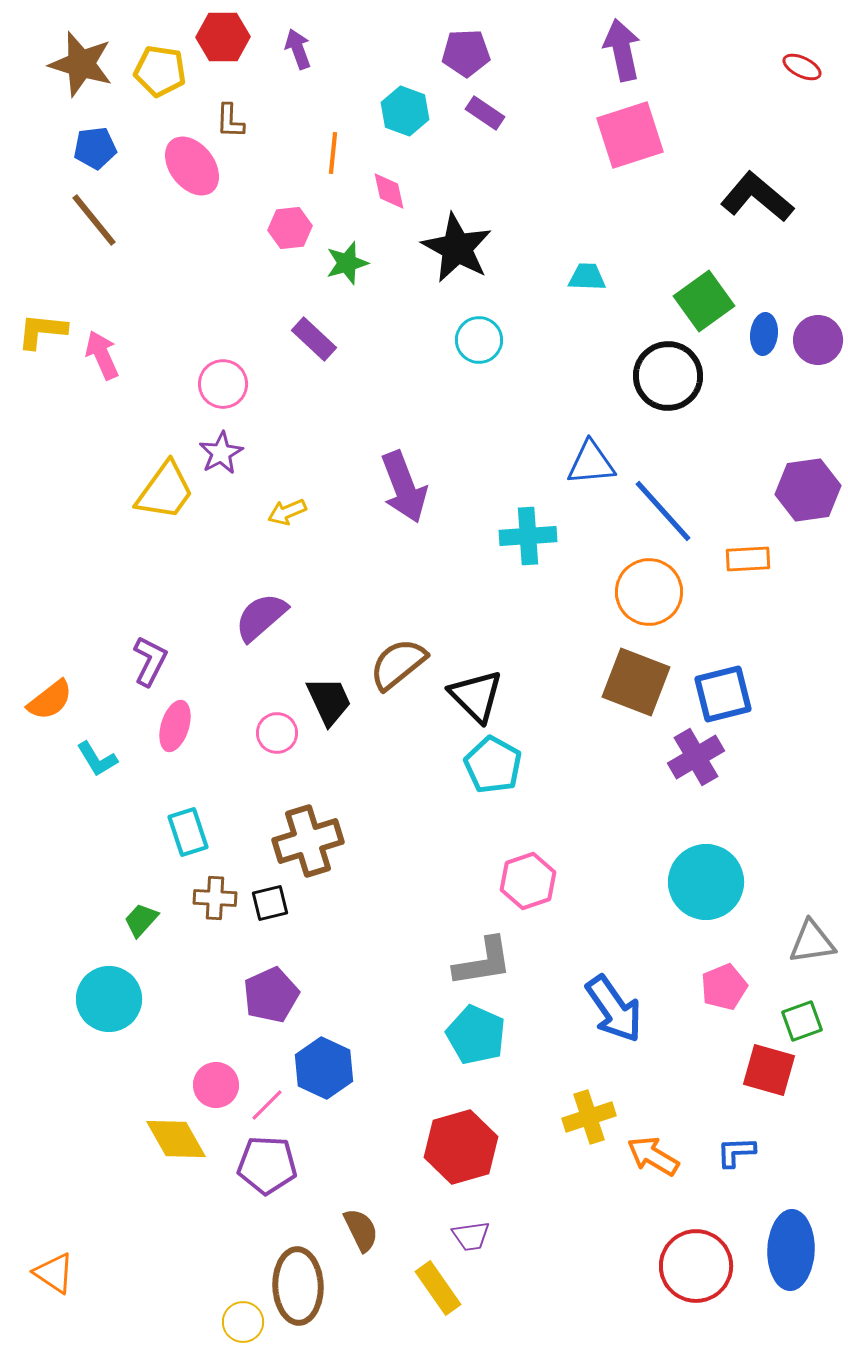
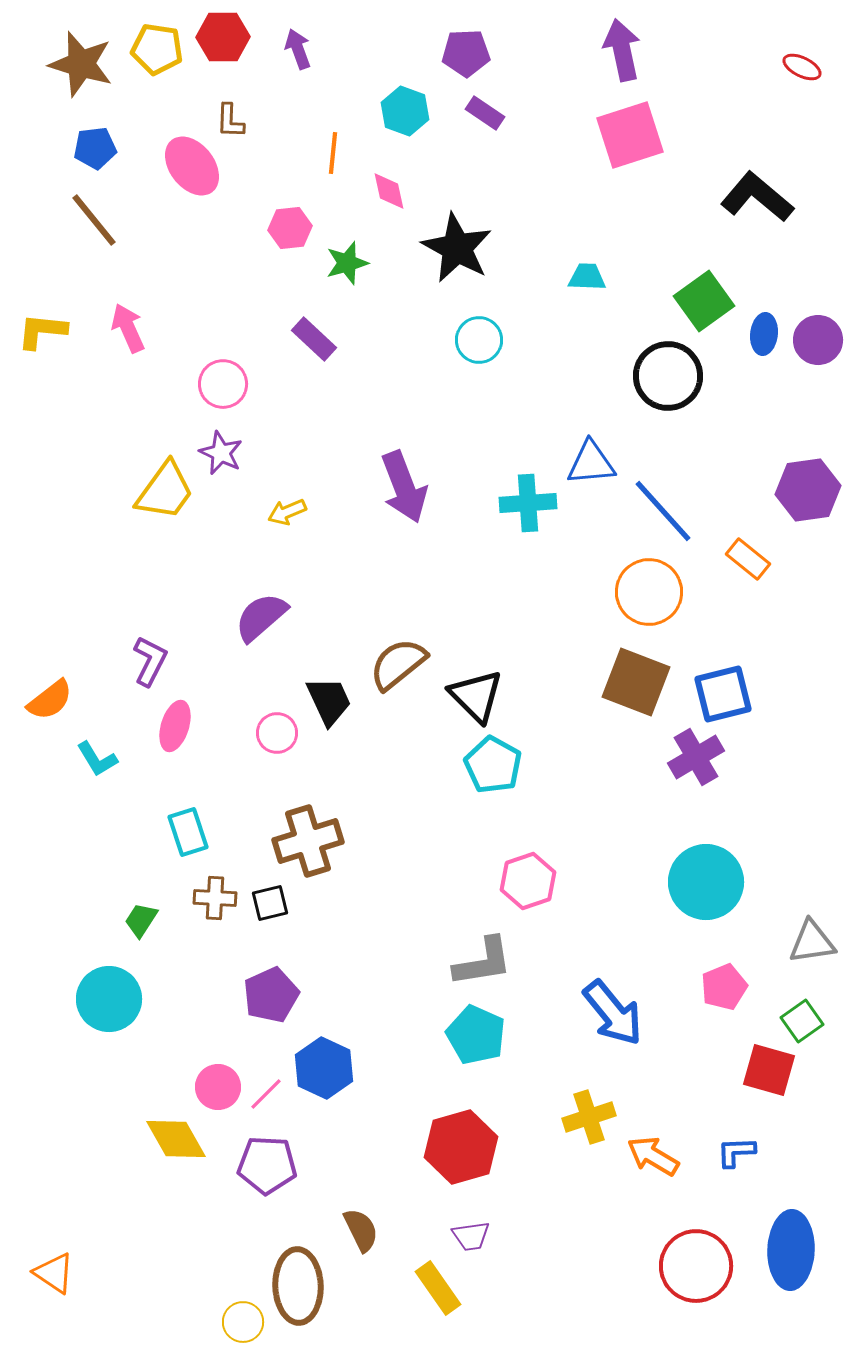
yellow pentagon at (160, 71): moved 3 px left, 22 px up
pink arrow at (102, 355): moved 26 px right, 27 px up
purple star at (221, 453): rotated 18 degrees counterclockwise
cyan cross at (528, 536): moved 33 px up
orange rectangle at (748, 559): rotated 42 degrees clockwise
green trapezoid at (141, 920): rotated 9 degrees counterclockwise
blue arrow at (614, 1009): moved 1 px left, 4 px down; rotated 4 degrees counterclockwise
green square at (802, 1021): rotated 15 degrees counterclockwise
pink circle at (216, 1085): moved 2 px right, 2 px down
pink line at (267, 1105): moved 1 px left, 11 px up
